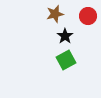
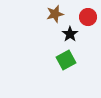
red circle: moved 1 px down
black star: moved 5 px right, 2 px up
